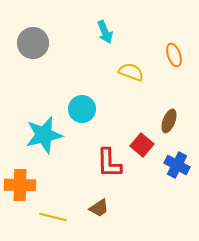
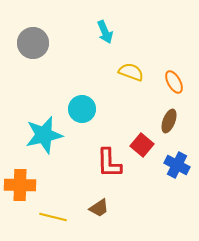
orange ellipse: moved 27 px down; rotated 10 degrees counterclockwise
